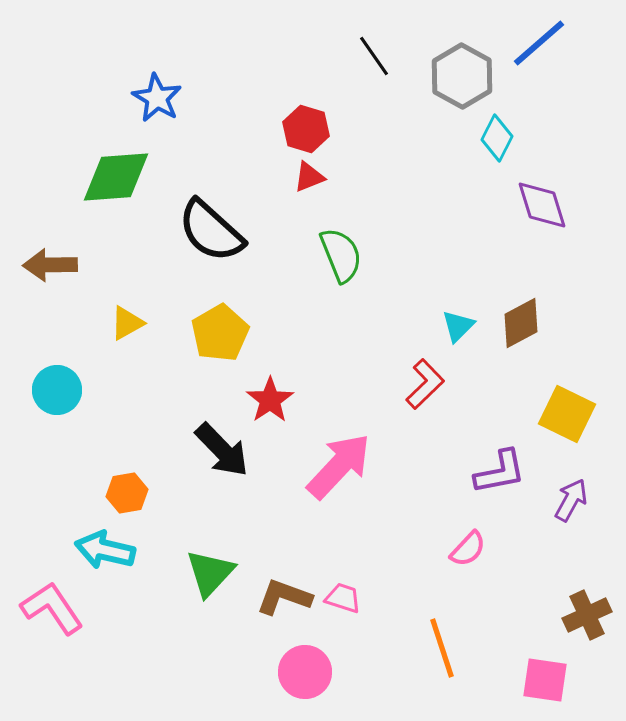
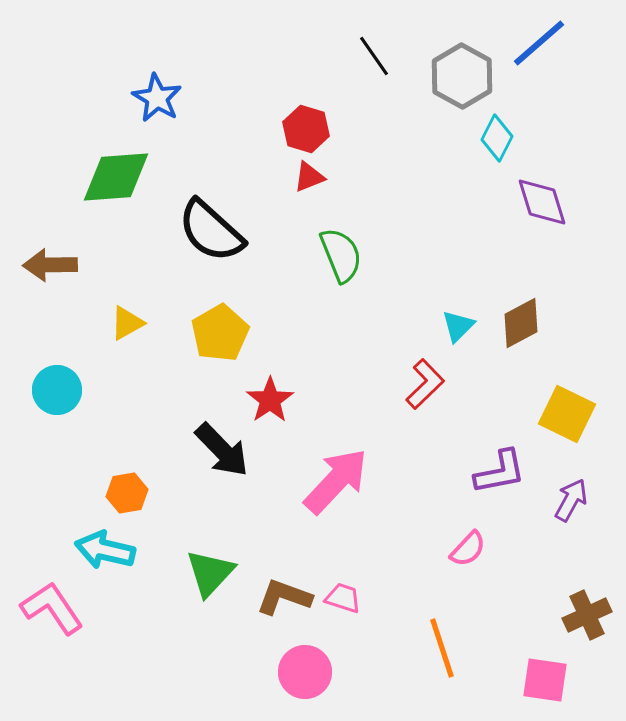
purple diamond: moved 3 px up
pink arrow: moved 3 px left, 15 px down
